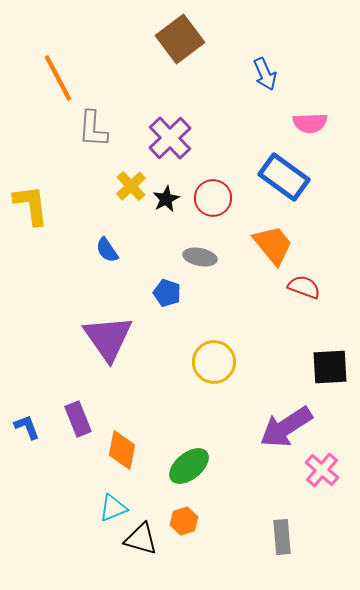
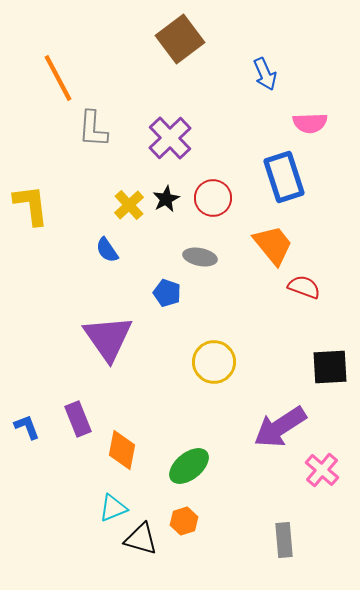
blue rectangle: rotated 36 degrees clockwise
yellow cross: moved 2 px left, 19 px down
purple arrow: moved 6 px left
gray rectangle: moved 2 px right, 3 px down
